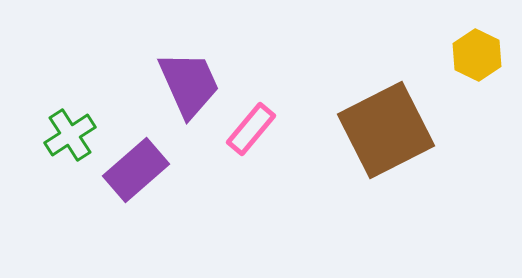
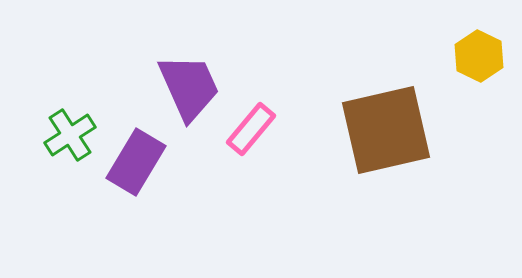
yellow hexagon: moved 2 px right, 1 px down
purple trapezoid: moved 3 px down
brown square: rotated 14 degrees clockwise
purple rectangle: moved 8 px up; rotated 18 degrees counterclockwise
